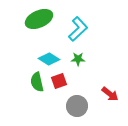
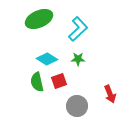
cyan diamond: moved 2 px left
red arrow: rotated 30 degrees clockwise
